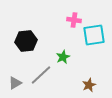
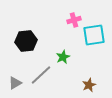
pink cross: rotated 24 degrees counterclockwise
